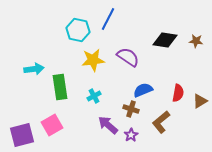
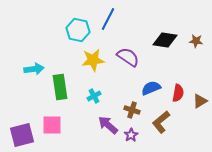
blue semicircle: moved 8 px right, 2 px up
brown cross: moved 1 px right, 1 px down
pink square: rotated 30 degrees clockwise
